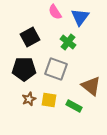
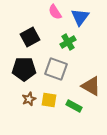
green cross: rotated 21 degrees clockwise
brown triangle: rotated 10 degrees counterclockwise
